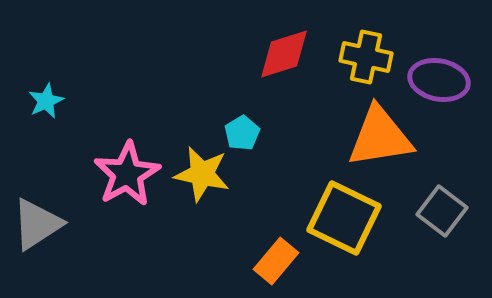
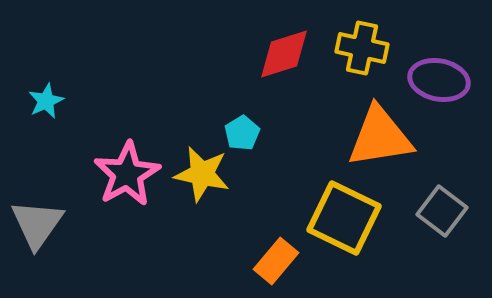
yellow cross: moved 4 px left, 9 px up
gray triangle: rotated 22 degrees counterclockwise
